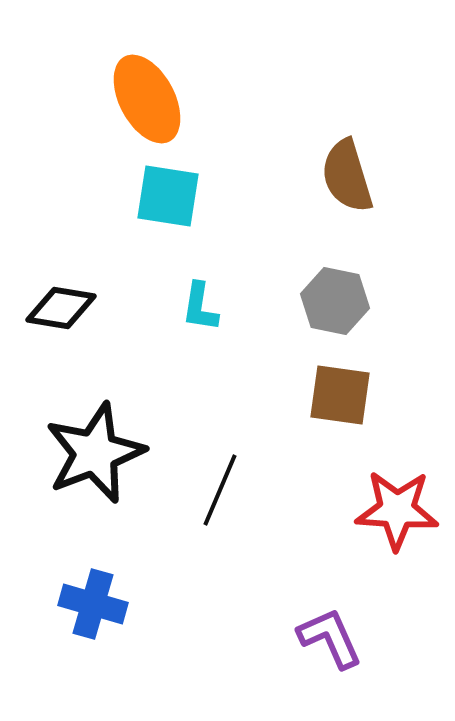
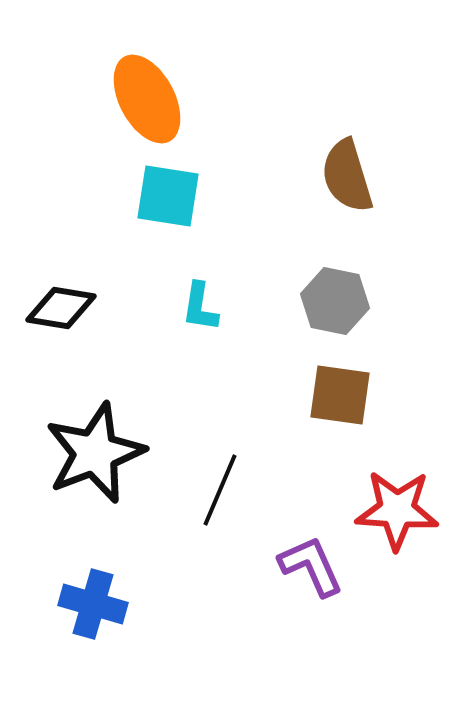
purple L-shape: moved 19 px left, 72 px up
